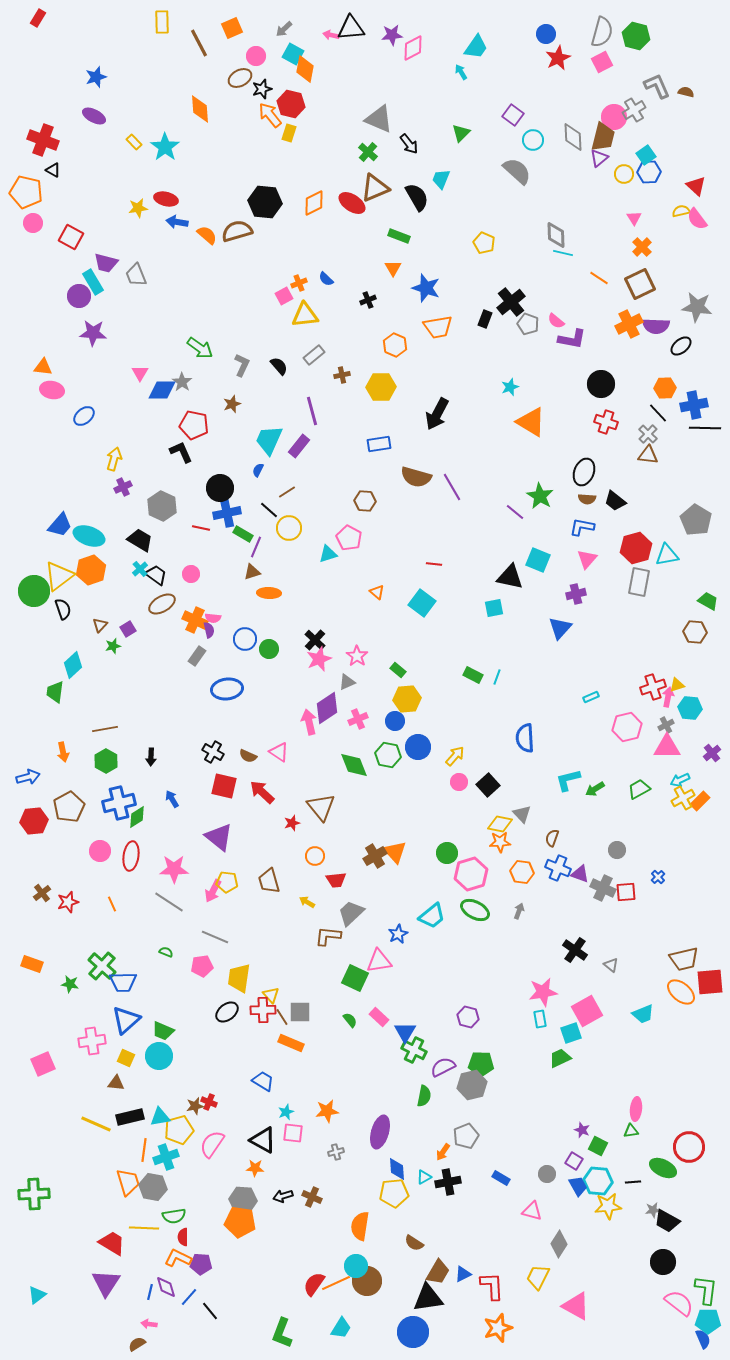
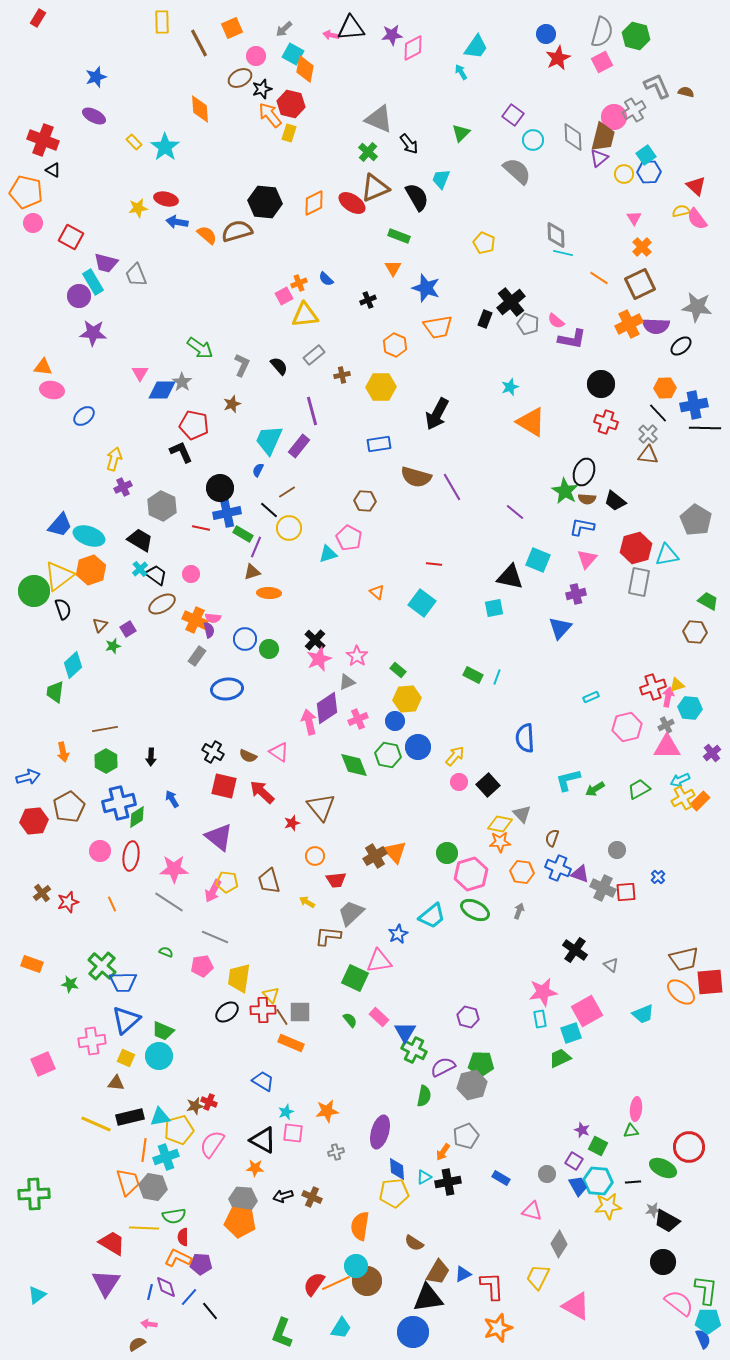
green star at (540, 496): moved 25 px right, 5 px up
